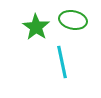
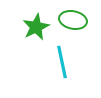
green star: rotated 12 degrees clockwise
